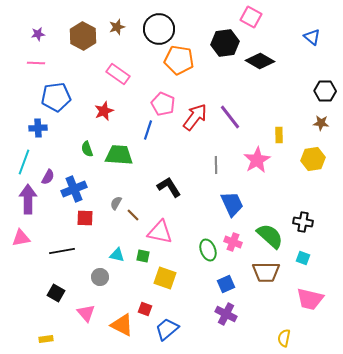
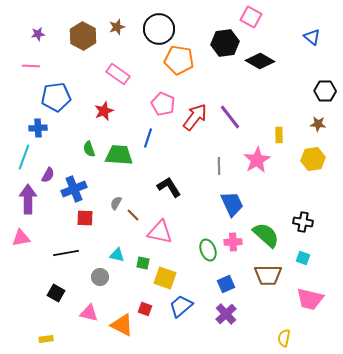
pink line at (36, 63): moved 5 px left, 3 px down
brown star at (321, 123): moved 3 px left, 1 px down
blue line at (148, 130): moved 8 px down
green semicircle at (87, 149): moved 2 px right
cyan line at (24, 162): moved 5 px up
gray line at (216, 165): moved 3 px right, 1 px down
purple semicircle at (48, 177): moved 2 px up
green semicircle at (270, 236): moved 4 px left, 1 px up
pink cross at (233, 242): rotated 24 degrees counterclockwise
black line at (62, 251): moved 4 px right, 2 px down
green square at (143, 256): moved 7 px down
brown trapezoid at (266, 272): moved 2 px right, 3 px down
pink triangle at (86, 313): moved 3 px right; rotated 36 degrees counterclockwise
purple cross at (226, 314): rotated 20 degrees clockwise
blue trapezoid at (167, 329): moved 14 px right, 23 px up
